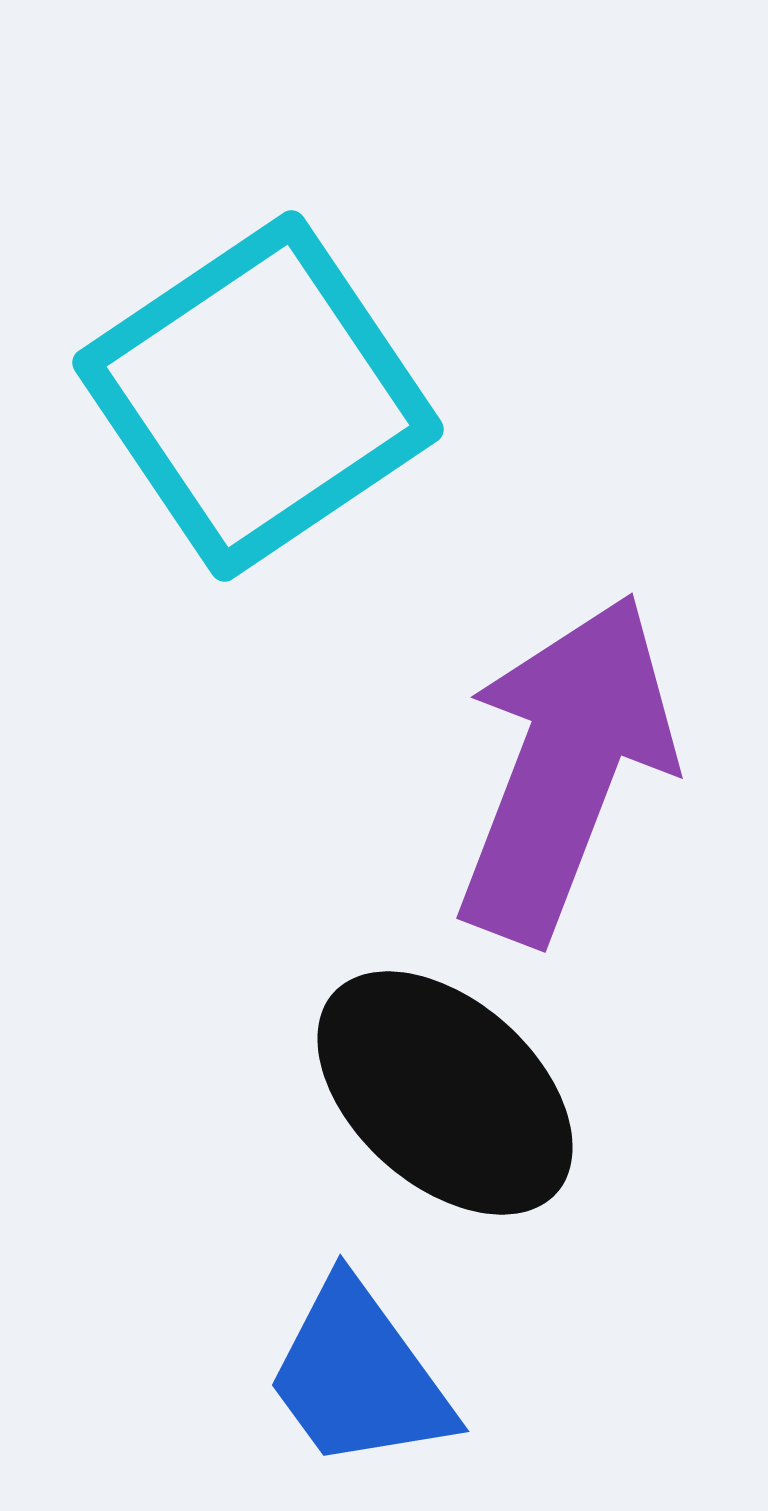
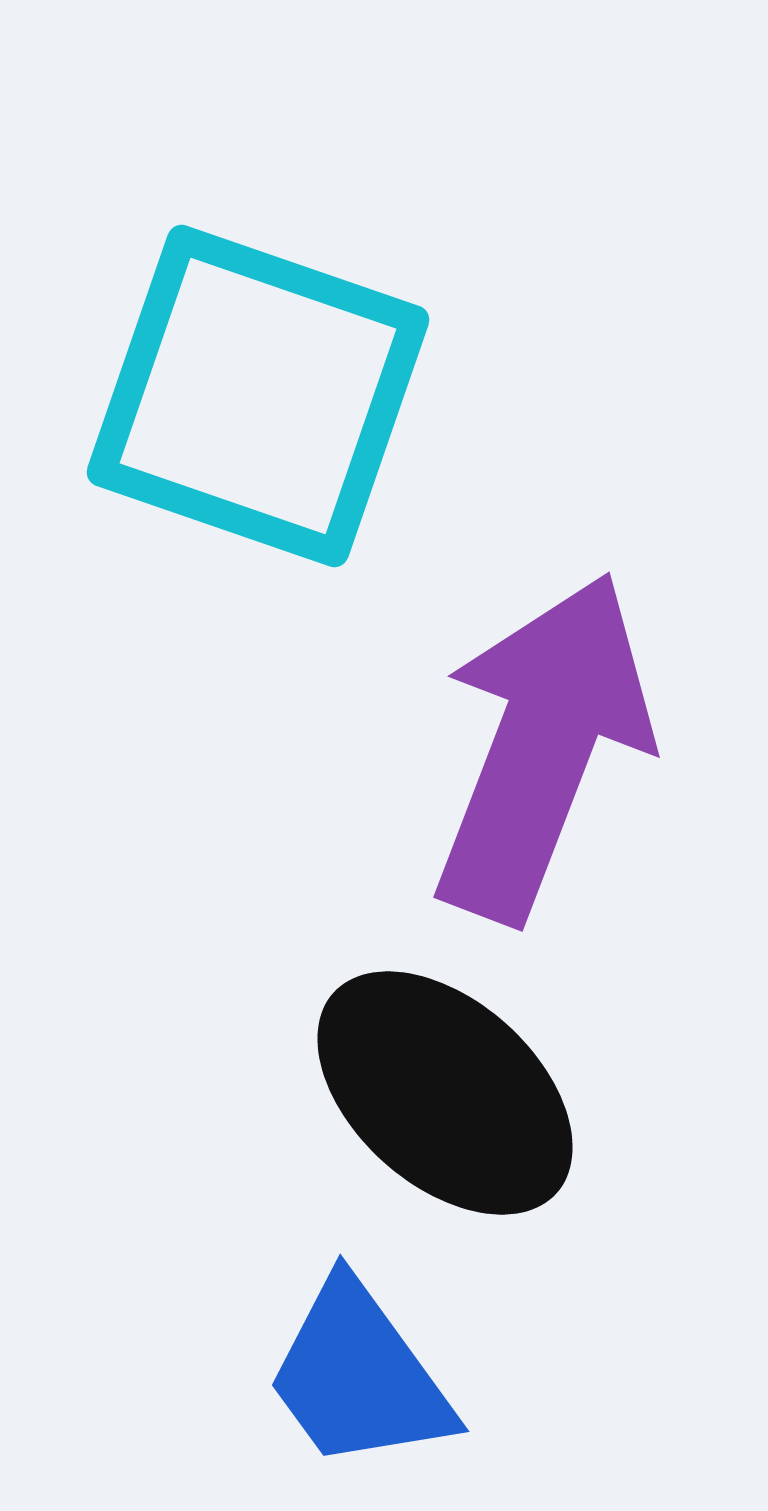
cyan square: rotated 37 degrees counterclockwise
purple arrow: moved 23 px left, 21 px up
